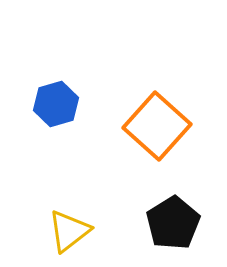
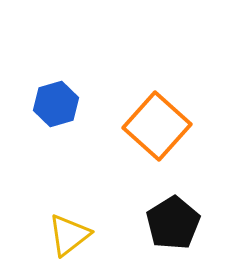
yellow triangle: moved 4 px down
